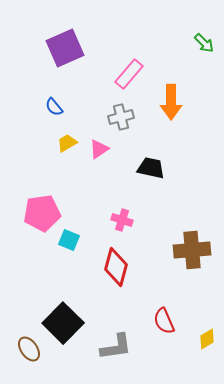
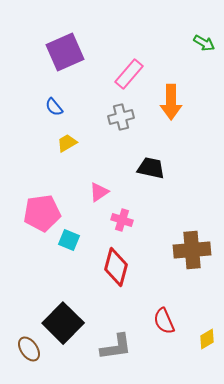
green arrow: rotated 15 degrees counterclockwise
purple square: moved 4 px down
pink triangle: moved 43 px down
